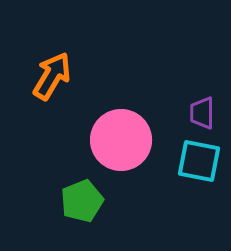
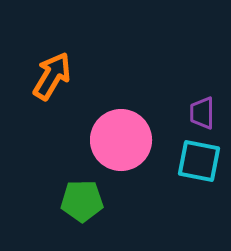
green pentagon: rotated 21 degrees clockwise
